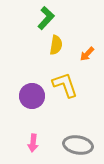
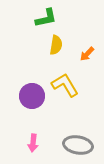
green L-shape: rotated 35 degrees clockwise
yellow L-shape: rotated 12 degrees counterclockwise
